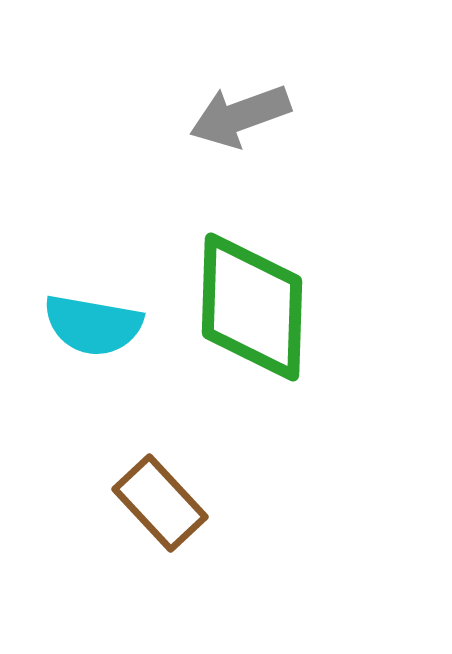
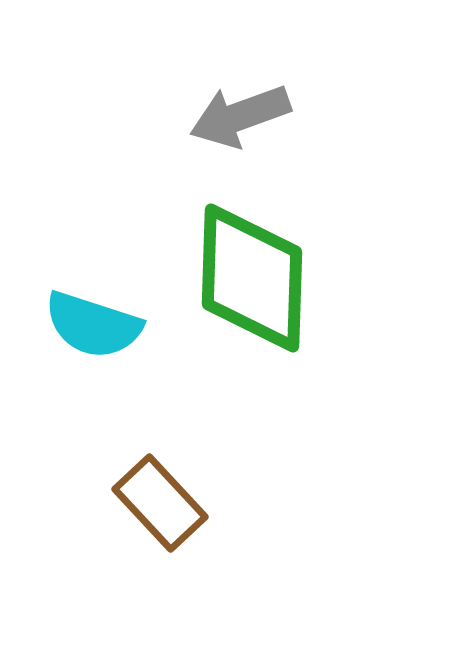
green diamond: moved 29 px up
cyan semicircle: rotated 8 degrees clockwise
